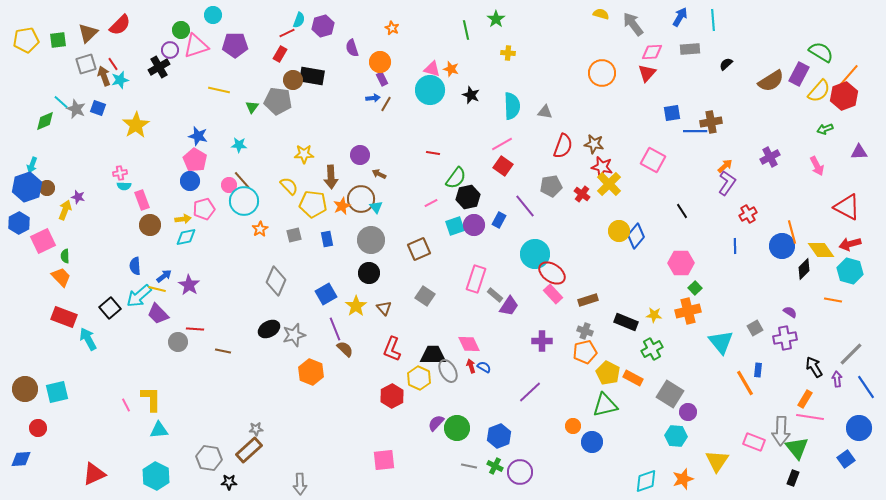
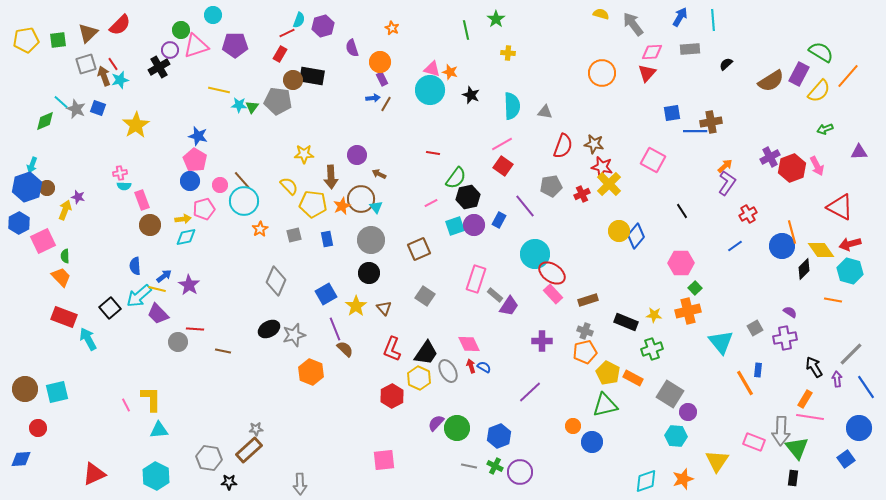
orange star at (451, 69): moved 1 px left, 3 px down
red hexagon at (844, 96): moved 52 px left, 72 px down
cyan star at (239, 145): moved 40 px up
purple circle at (360, 155): moved 3 px left
pink circle at (229, 185): moved 9 px left
red cross at (582, 194): rotated 28 degrees clockwise
red triangle at (847, 207): moved 7 px left
blue line at (735, 246): rotated 56 degrees clockwise
green cross at (652, 349): rotated 10 degrees clockwise
black trapezoid at (433, 355): moved 7 px left, 2 px up; rotated 124 degrees clockwise
black rectangle at (793, 478): rotated 14 degrees counterclockwise
